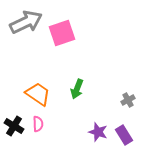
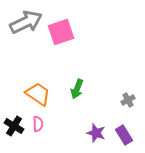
pink square: moved 1 px left, 1 px up
purple star: moved 2 px left, 1 px down
